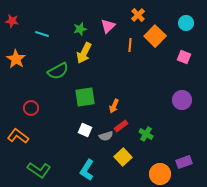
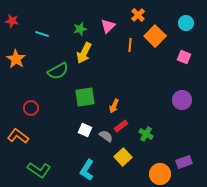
gray semicircle: rotated 128 degrees counterclockwise
